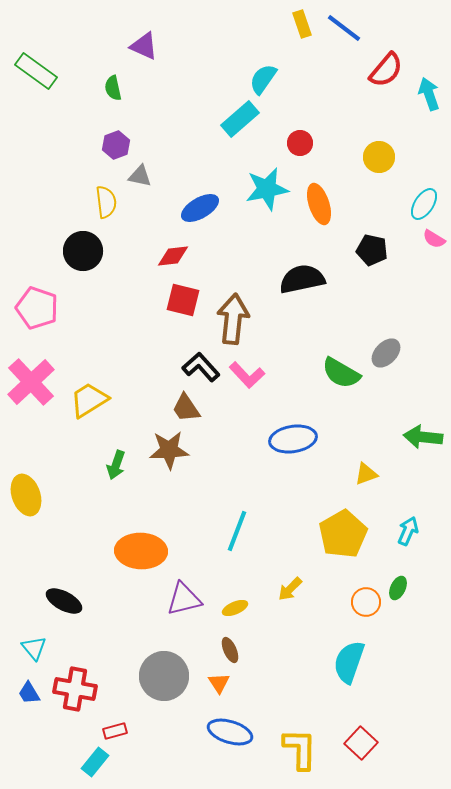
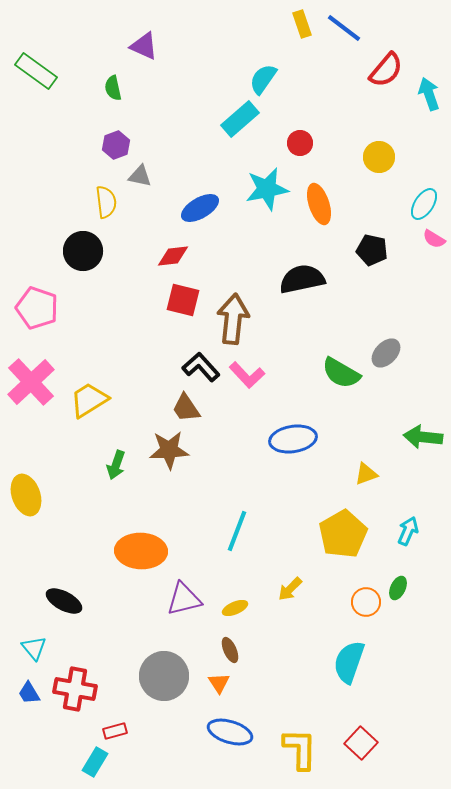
cyan rectangle at (95, 762): rotated 8 degrees counterclockwise
